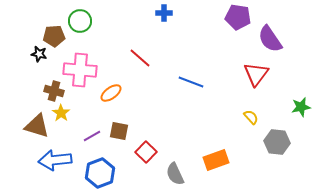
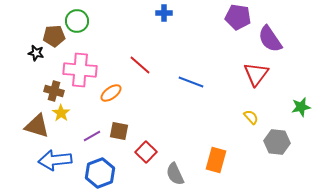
green circle: moved 3 px left
black star: moved 3 px left, 1 px up
red line: moved 7 px down
orange rectangle: rotated 55 degrees counterclockwise
